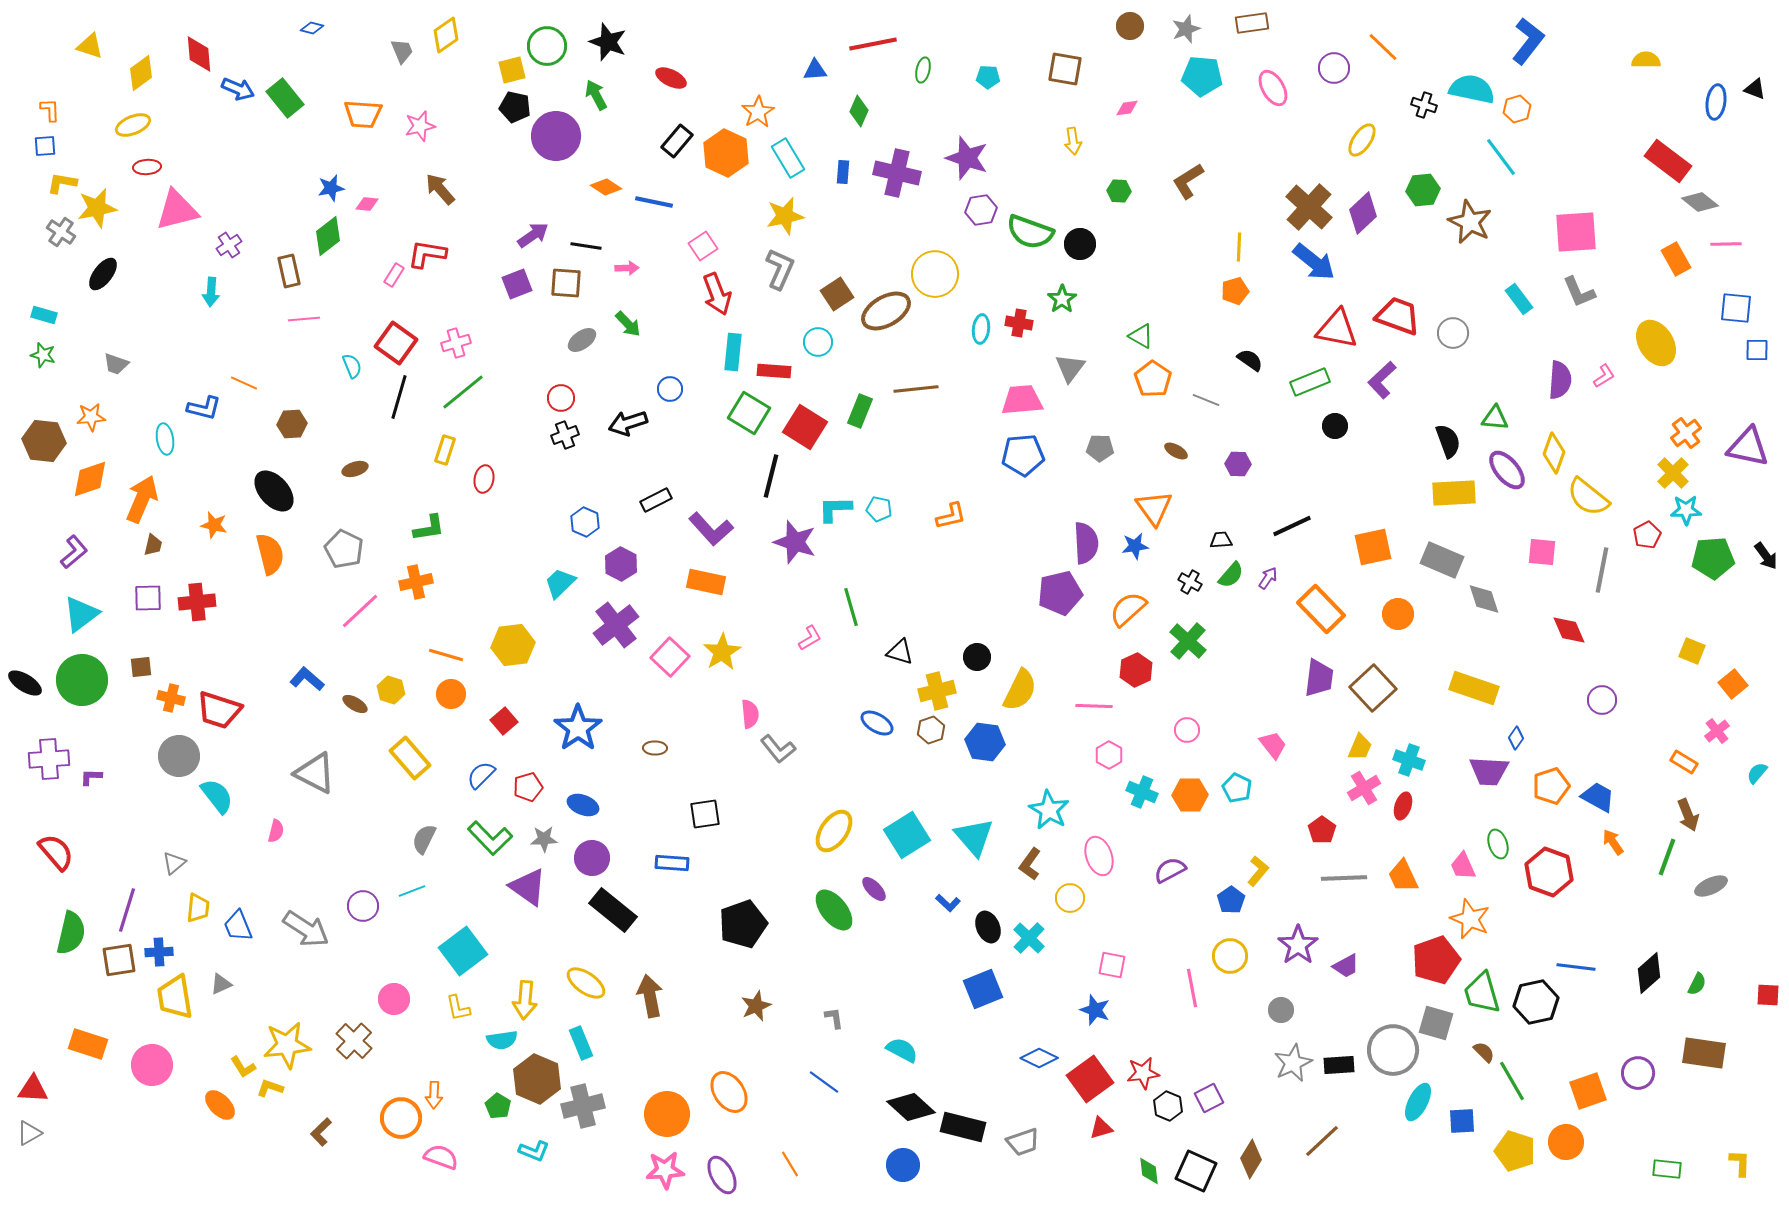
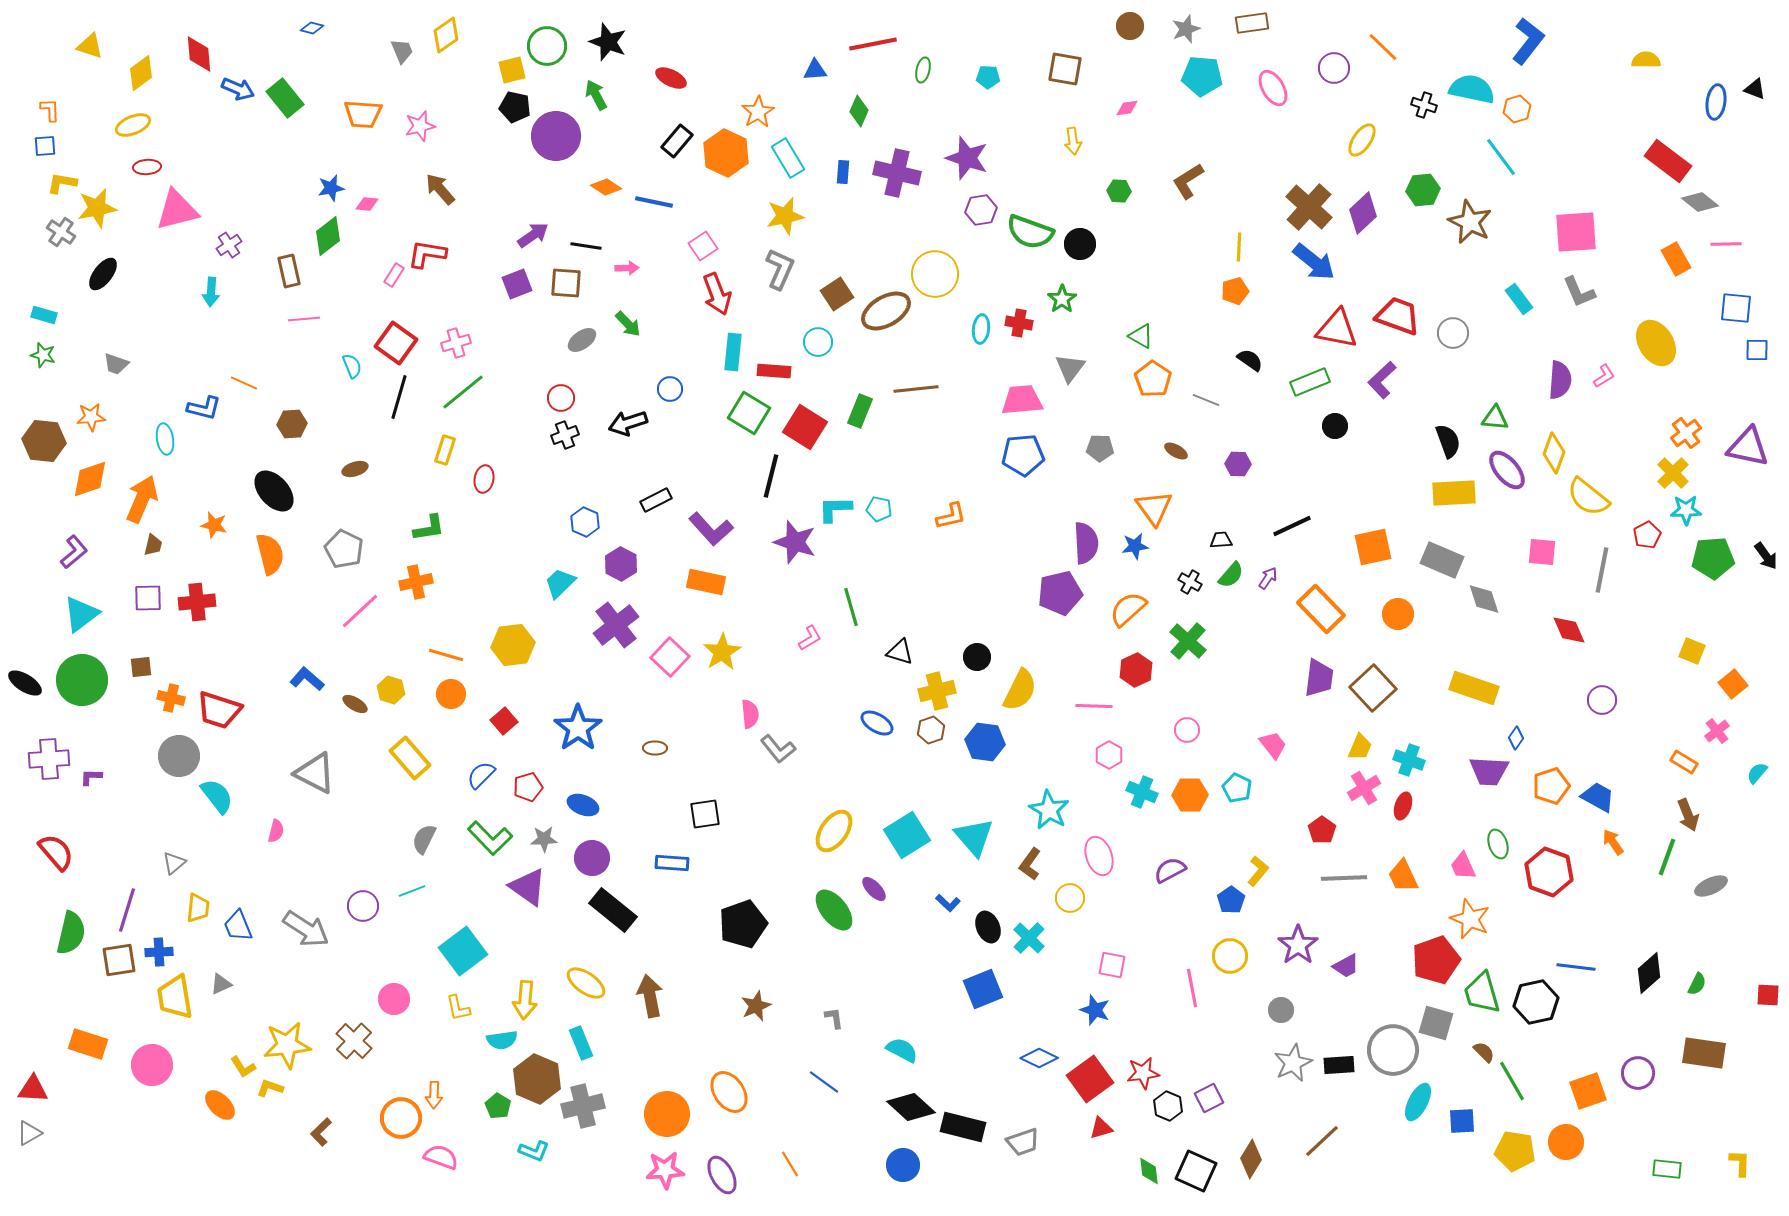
yellow pentagon at (1515, 1151): rotated 9 degrees counterclockwise
